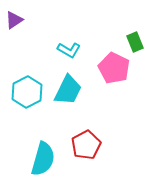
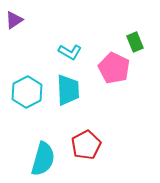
cyan L-shape: moved 1 px right, 2 px down
cyan trapezoid: rotated 28 degrees counterclockwise
